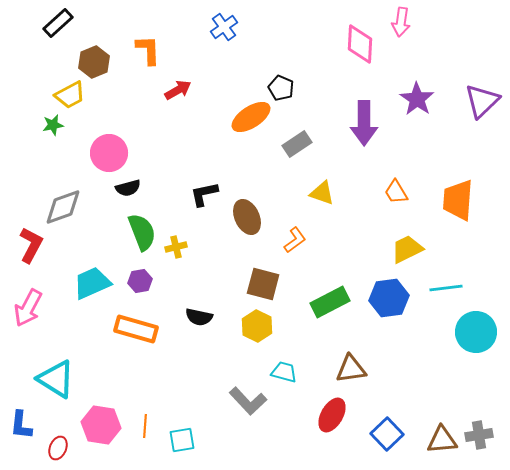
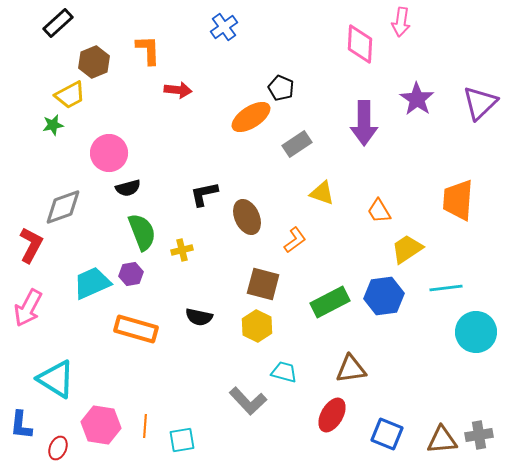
red arrow at (178, 90): rotated 36 degrees clockwise
purple triangle at (482, 101): moved 2 px left, 2 px down
orange trapezoid at (396, 192): moved 17 px left, 19 px down
yellow cross at (176, 247): moved 6 px right, 3 px down
yellow trapezoid at (407, 249): rotated 8 degrees counterclockwise
purple hexagon at (140, 281): moved 9 px left, 7 px up
blue hexagon at (389, 298): moved 5 px left, 2 px up
blue square at (387, 434): rotated 24 degrees counterclockwise
